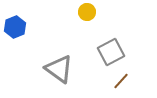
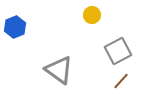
yellow circle: moved 5 px right, 3 px down
gray square: moved 7 px right, 1 px up
gray triangle: moved 1 px down
